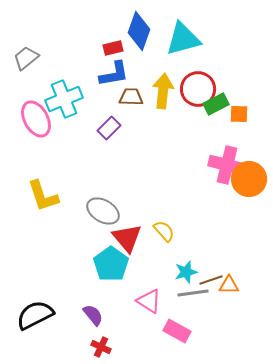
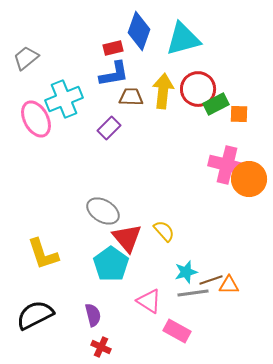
yellow L-shape: moved 58 px down
purple semicircle: rotated 25 degrees clockwise
